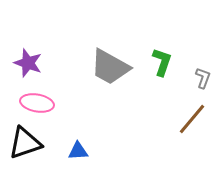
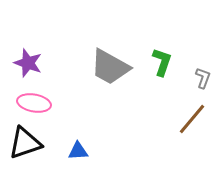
pink ellipse: moved 3 px left
